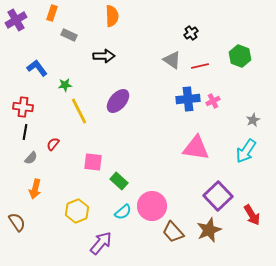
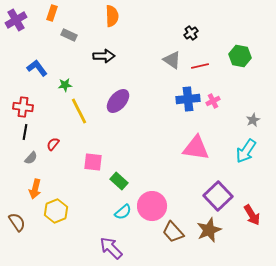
green hexagon: rotated 10 degrees counterclockwise
yellow hexagon: moved 21 px left
purple arrow: moved 10 px right, 5 px down; rotated 85 degrees counterclockwise
